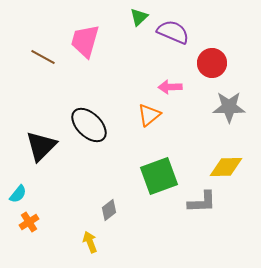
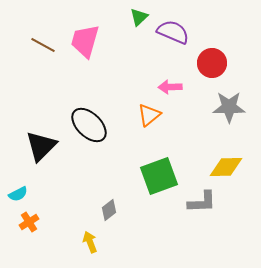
brown line: moved 12 px up
cyan semicircle: rotated 24 degrees clockwise
